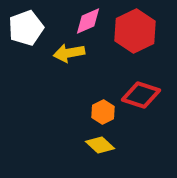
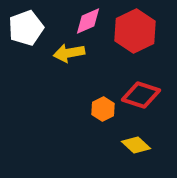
orange hexagon: moved 3 px up
yellow diamond: moved 36 px right
